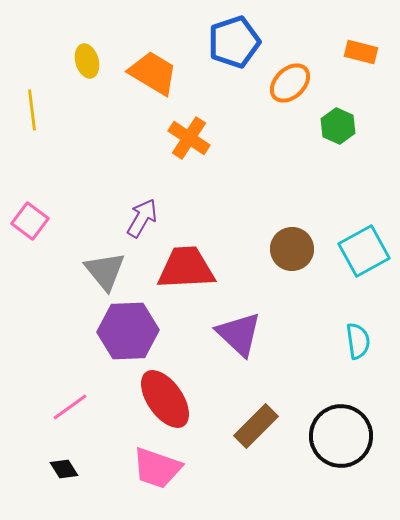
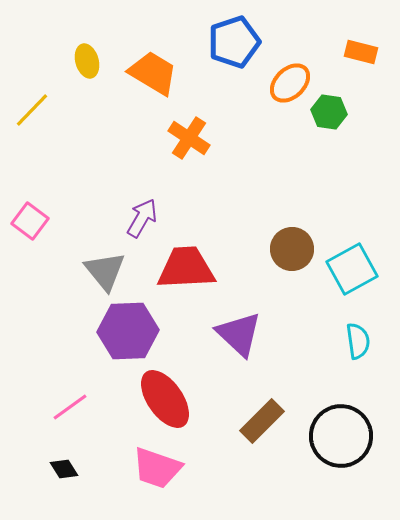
yellow line: rotated 51 degrees clockwise
green hexagon: moved 9 px left, 14 px up; rotated 16 degrees counterclockwise
cyan square: moved 12 px left, 18 px down
brown rectangle: moved 6 px right, 5 px up
